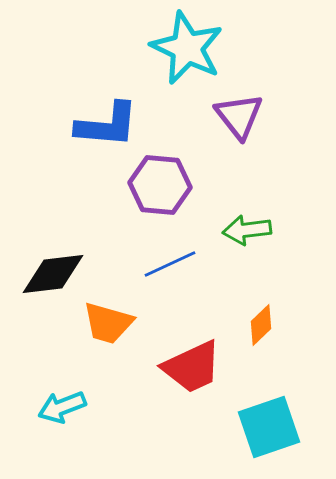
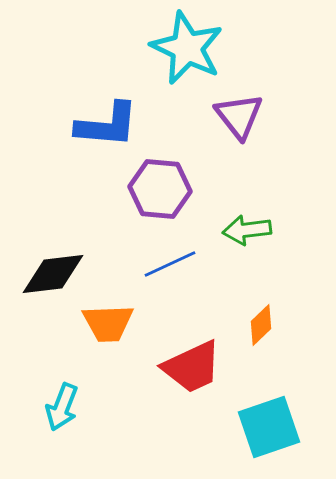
purple hexagon: moved 4 px down
orange trapezoid: rotated 18 degrees counterclockwise
cyan arrow: rotated 48 degrees counterclockwise
